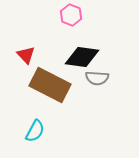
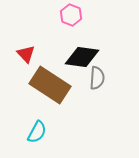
red triangle: moved 1 px up
gray semicircle: rotated 90 degrees counterclockwise
brown rectangle: rotated 6 degrees clockwise
cyan semicircle: moved 2 px right, 1 px down
